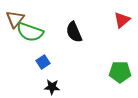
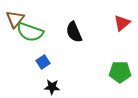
red triangle: moved 3 px down
